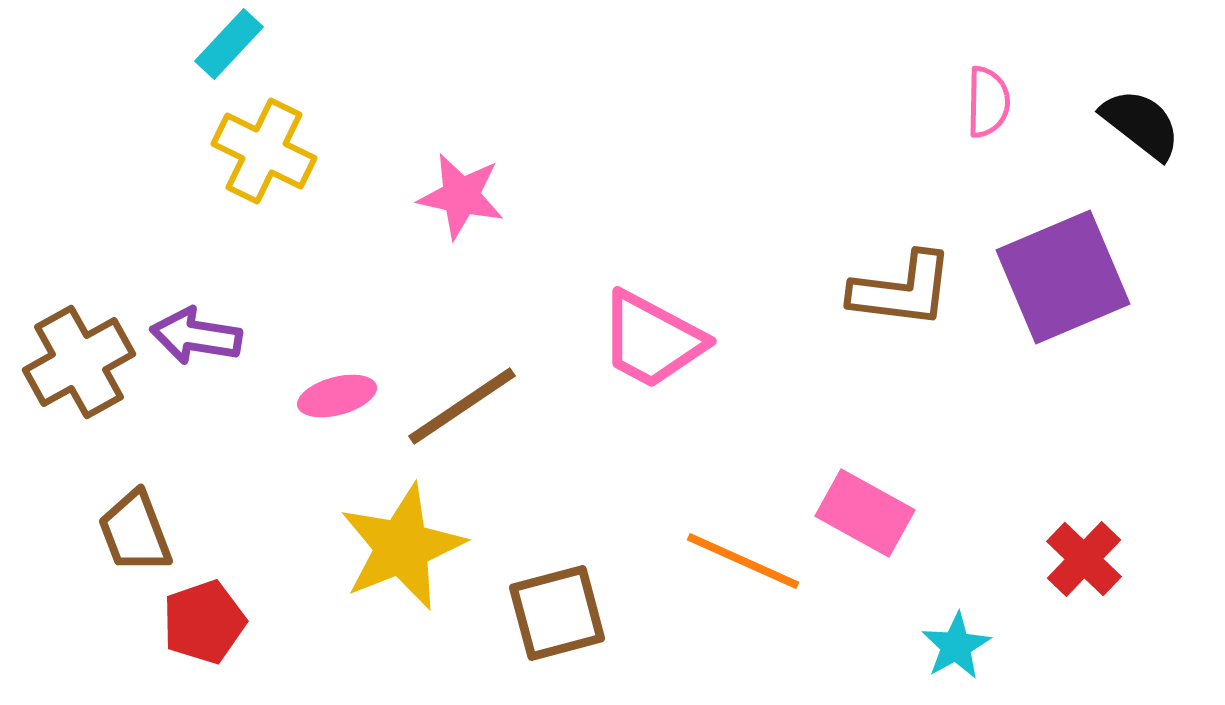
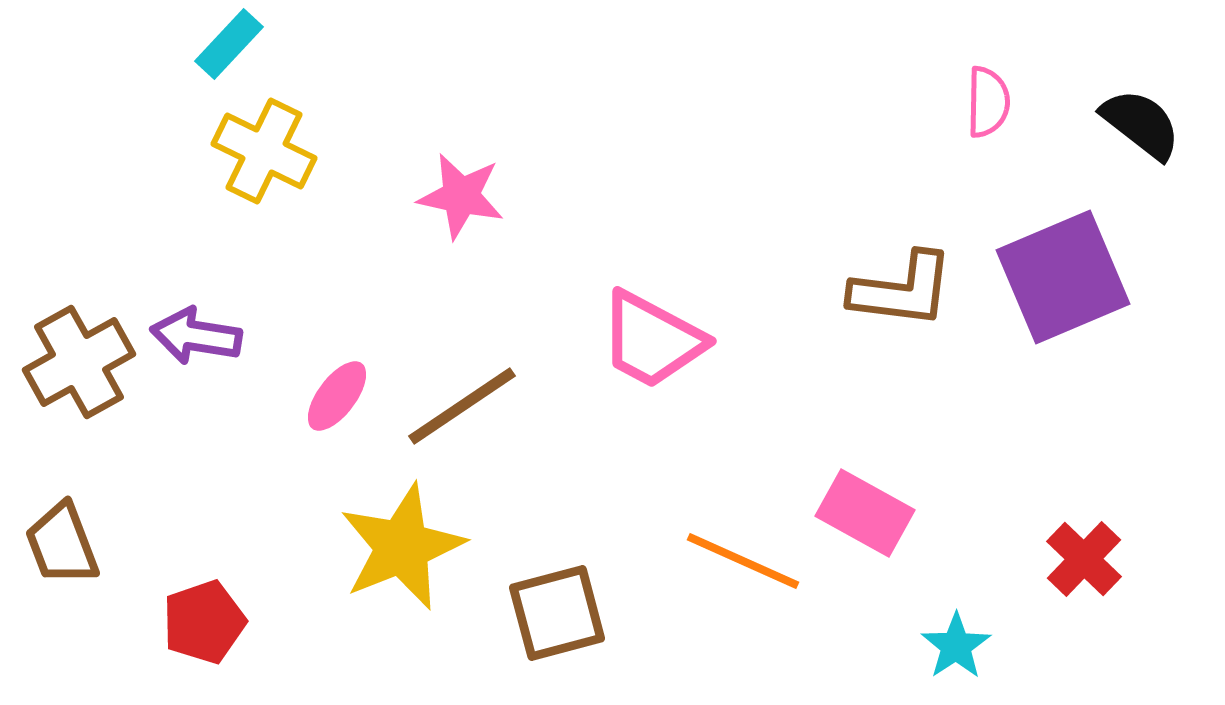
pink ellipse: rotated 38 degrees counterclockwise
brown trapezoid: moved 73 px left, 12 px down
cyan star: rotated 4 degrees counterclockwise
